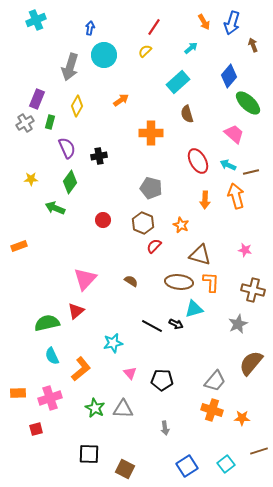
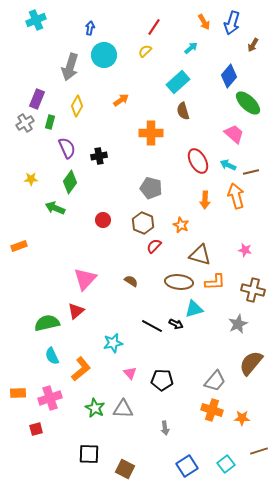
brown arrow at (253, 45): rotated 128 degrees counterclockwise
brown semicircle at (187, 114): moved 4 px left, 3 px up
orange L-shape at (211, 282): moved 4 px right; rotated 85 degrees clockwise
